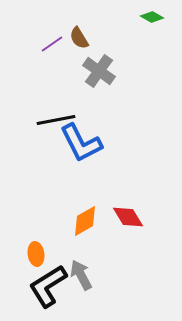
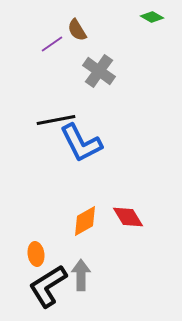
brown semicircle: moved 2 px left, 8 px up
gray arrow: rotated 28 degrees clockwise
